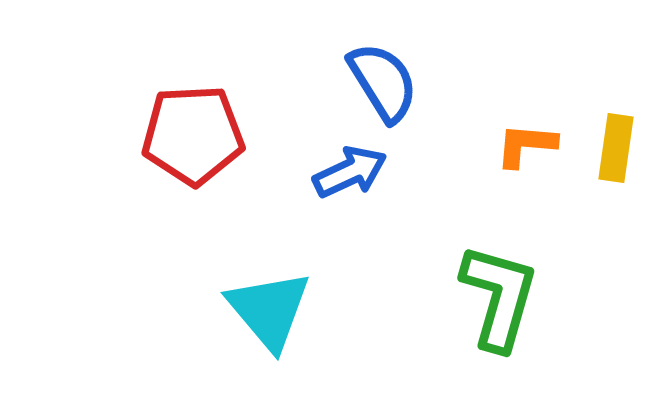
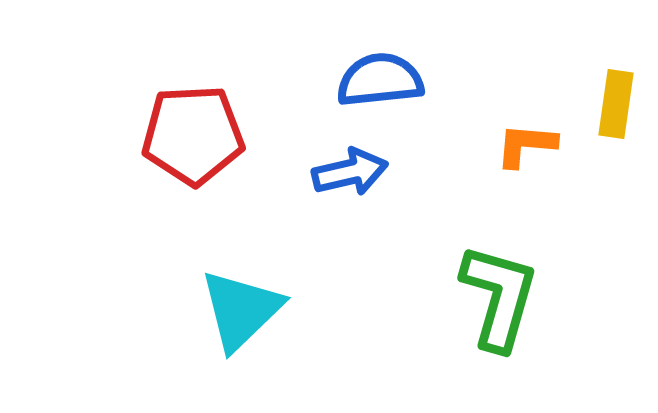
blue semicircle: moved 3 px left, 2 px up; rotated 64 degrees counterclockwise
yellow rectangle: moved 44 px up
blue arrow: rotated 12 degrees clockwise
cyan triangle: moved 28 px left; rotated 26 degrees clockwise
